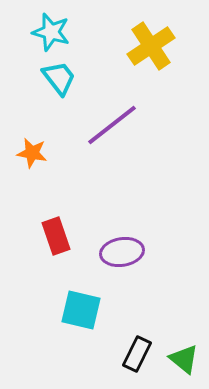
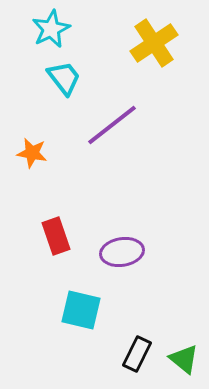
cyan star: moved 3 px up; rotated 30 degrees clockwise
yellow cross: moved 3 px right, 3 px up
cyan trapezoid: moved 5 px right
